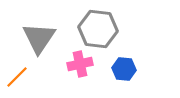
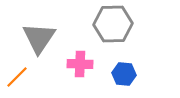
gray hexagon: moved 15 px right, 5 px up; rotated 9 degrees counterclockwise
pink cross: rotated 15 degrees clockwise
blue hexagon: moved 5 px down
